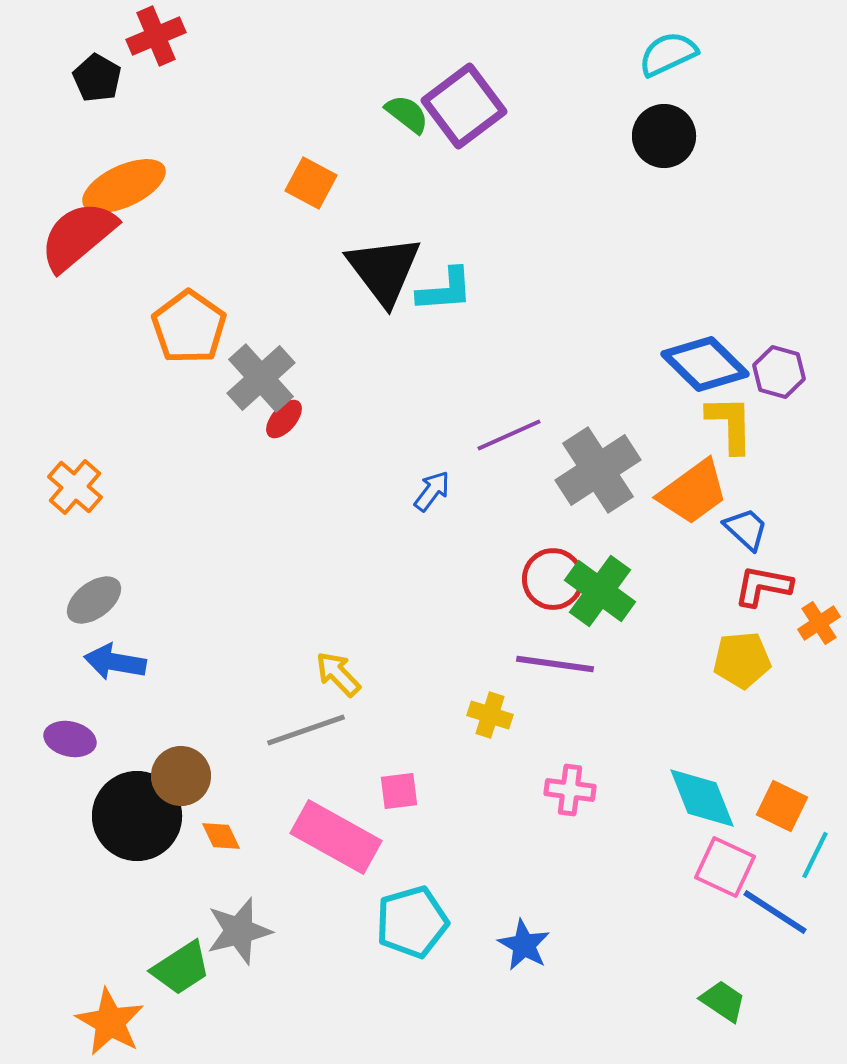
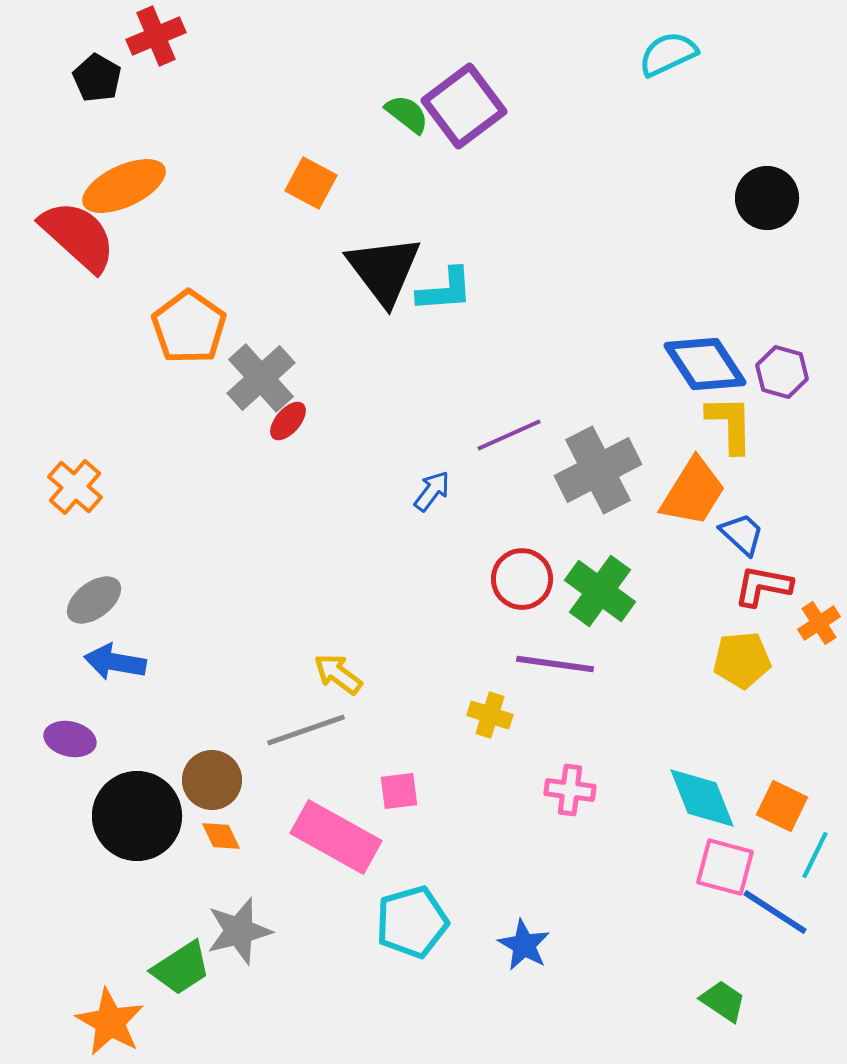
black circle at (664, 136): moved 103 px right, 62 px down
red semicircle at (78, 236): rotated 82 degrees clockwise
blue diamond at (705, 364): rotated 12 degrees clockwise
purple hexagon at (779, 372): moved 3 px right
red ellipse at (284, 419): moved 4 px right, 2 px down
gray cross at (598, 470): rotated 6 degrees clockwise
orange trapezoid at (693, 492): rotated 22 degrees counterclockwise
blue trapezoid at (746, 529): moved 4 px left, 5 px down
red circle at (553, 579): moved 31 px left
yellow arrow at (338, 674): rotated 9 degrees counterclockwise
brown circle at (181, 776): moved 31 px right, 4 px down
pink square at (725, 867): rotated 10 degrees counterclockwise
